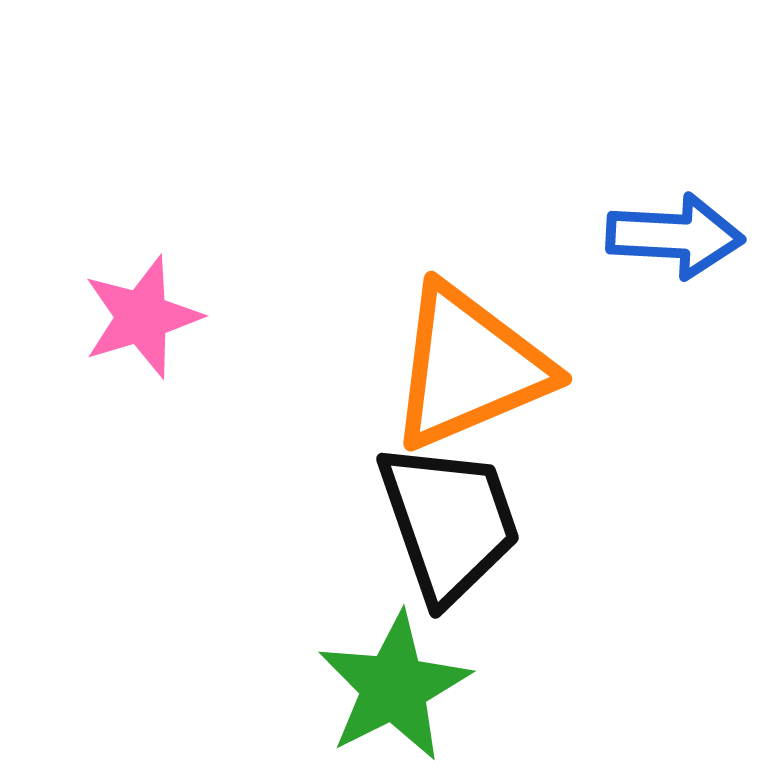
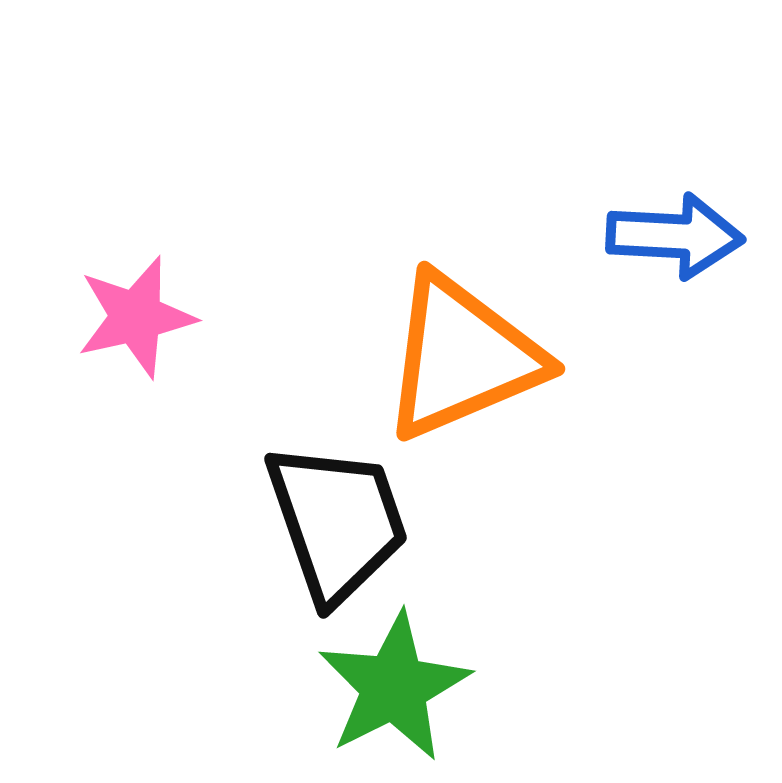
pink star: moved 6 px left; rotated 4 degrees clockwise
orange triangle: moved 7 px left, 10 px up
black trapezoid: moved 112 px left
